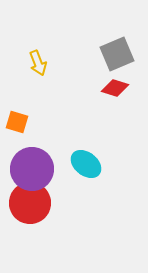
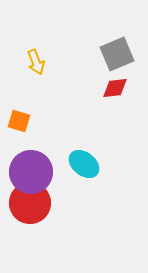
yellow arrow: moved 2 px left, 1 px up
red diamond: rotated 24 degrees counterclockwise
orange square: moved 2 px right, 1 px up
cyan ellipse: moved 2 px left
purple circle: moved 1 px left, 3 px down
